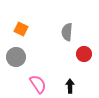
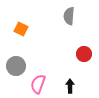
gray semicircle: moved 2 px right, 16 px up
gray circle: moved 9 px down
pink semicircle: rotated 126 degrees counterclockwise
